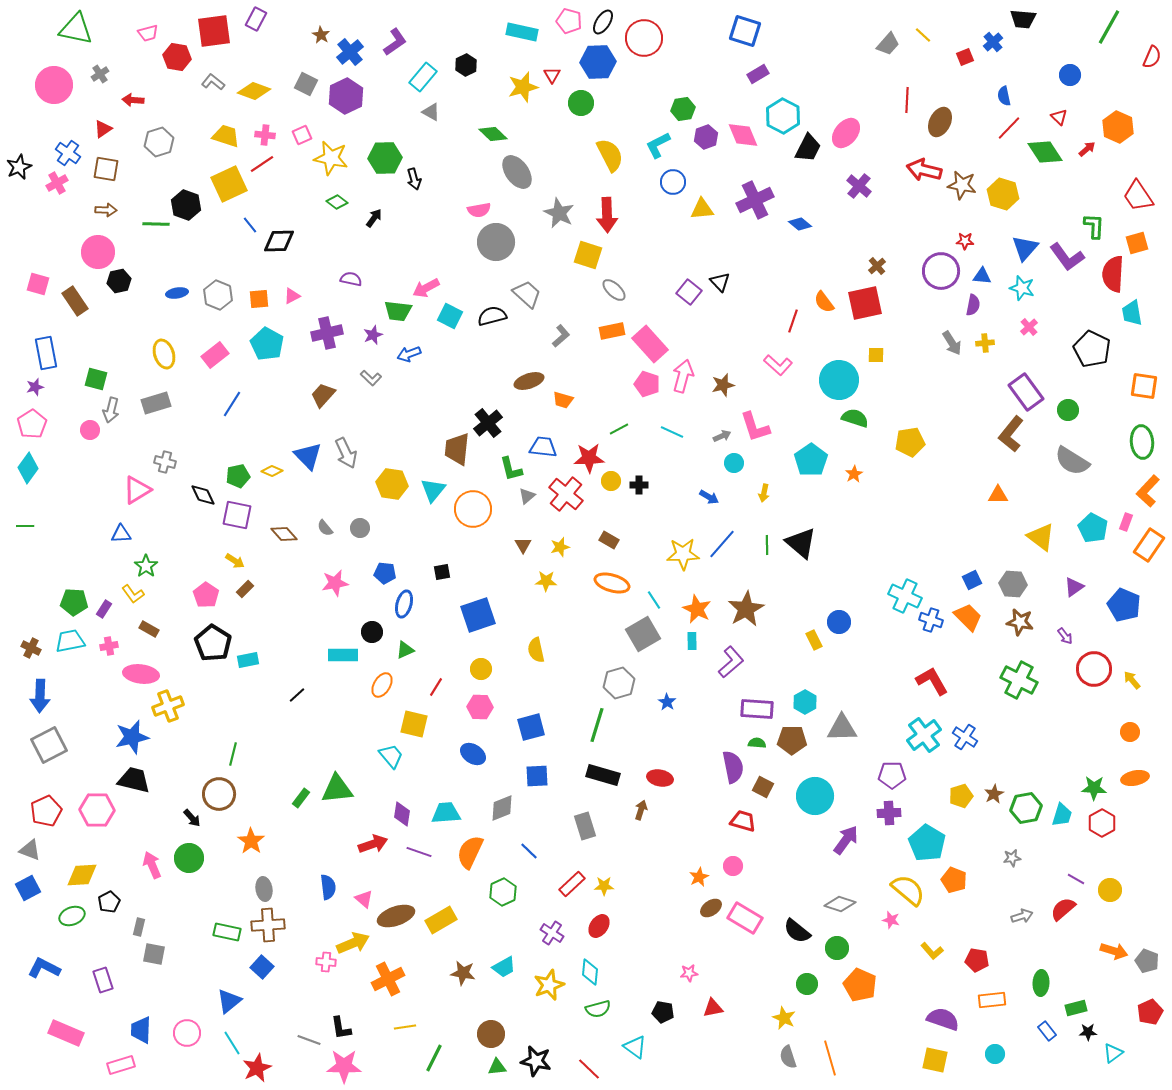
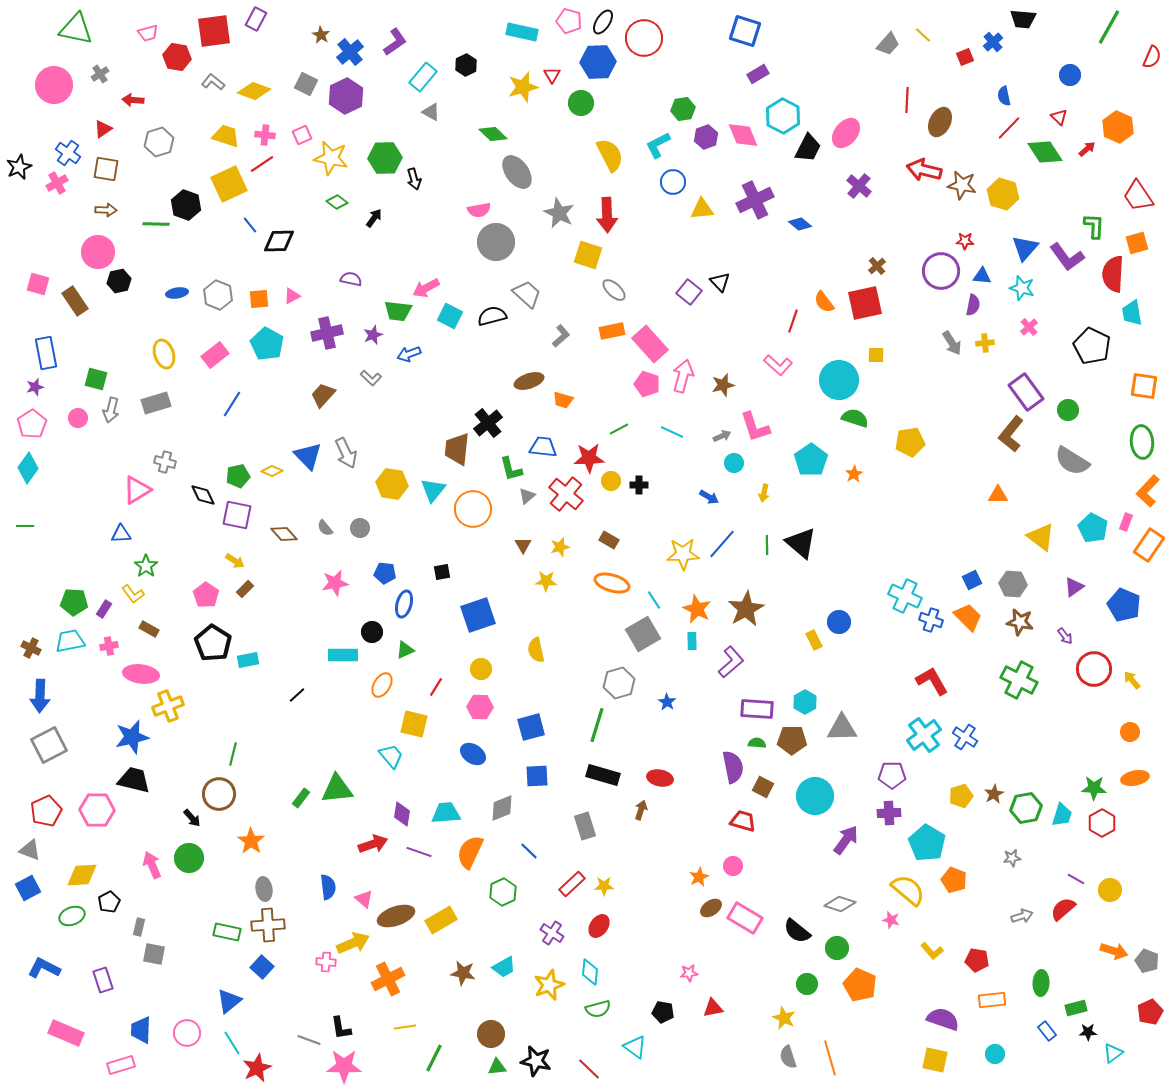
black pentagon at (1092, 349): moved 3 px up
pink circle at (90, 430): moved 12 px left, 12 px up
